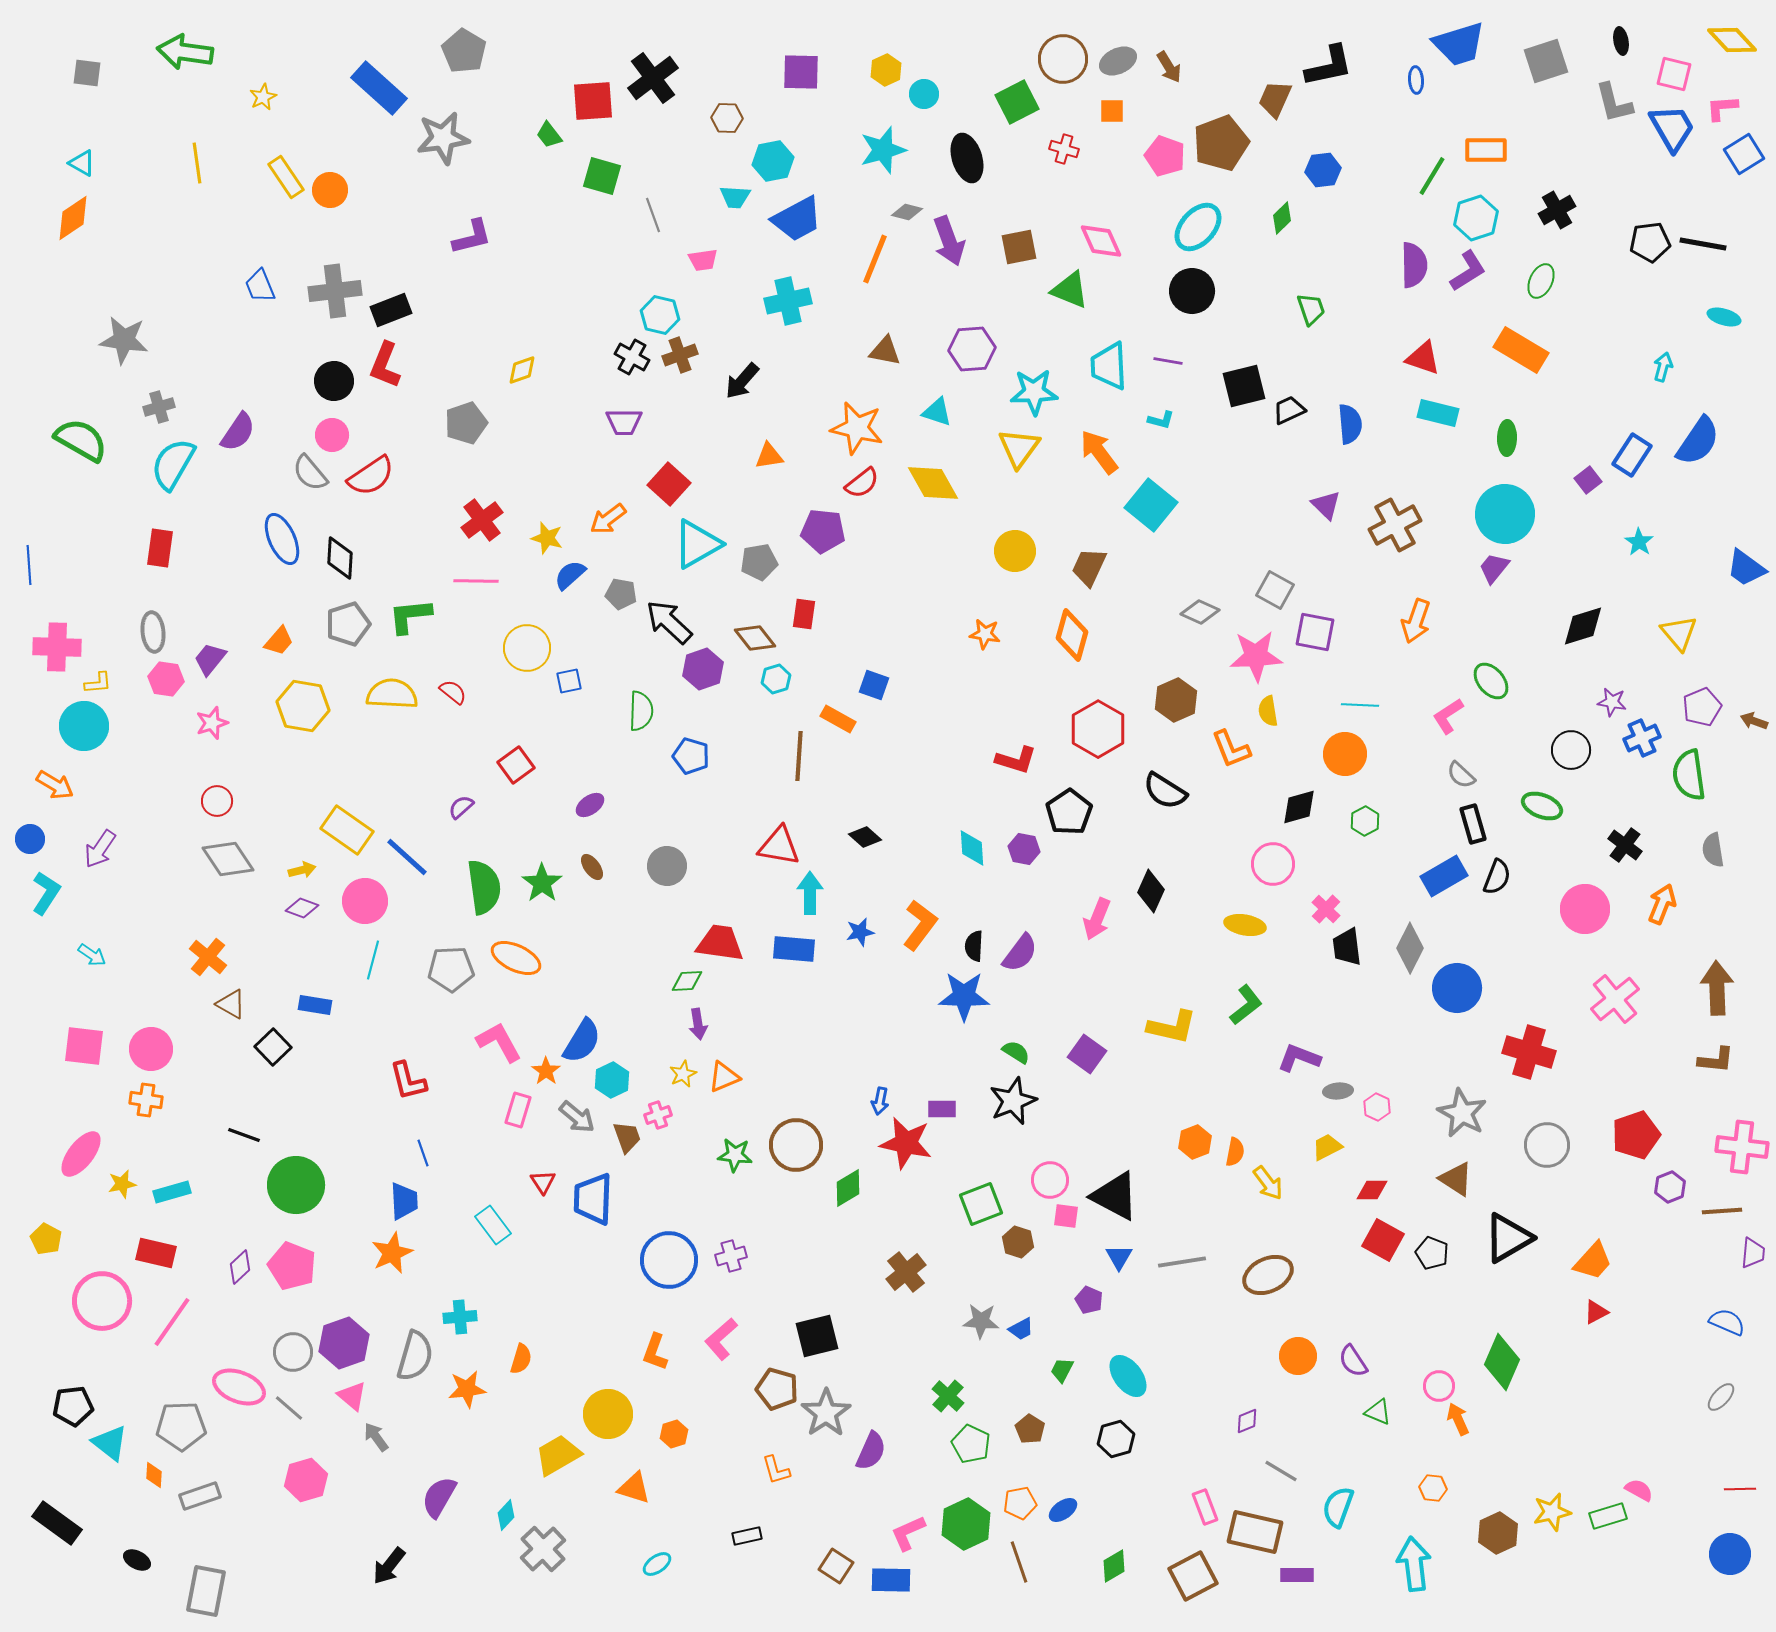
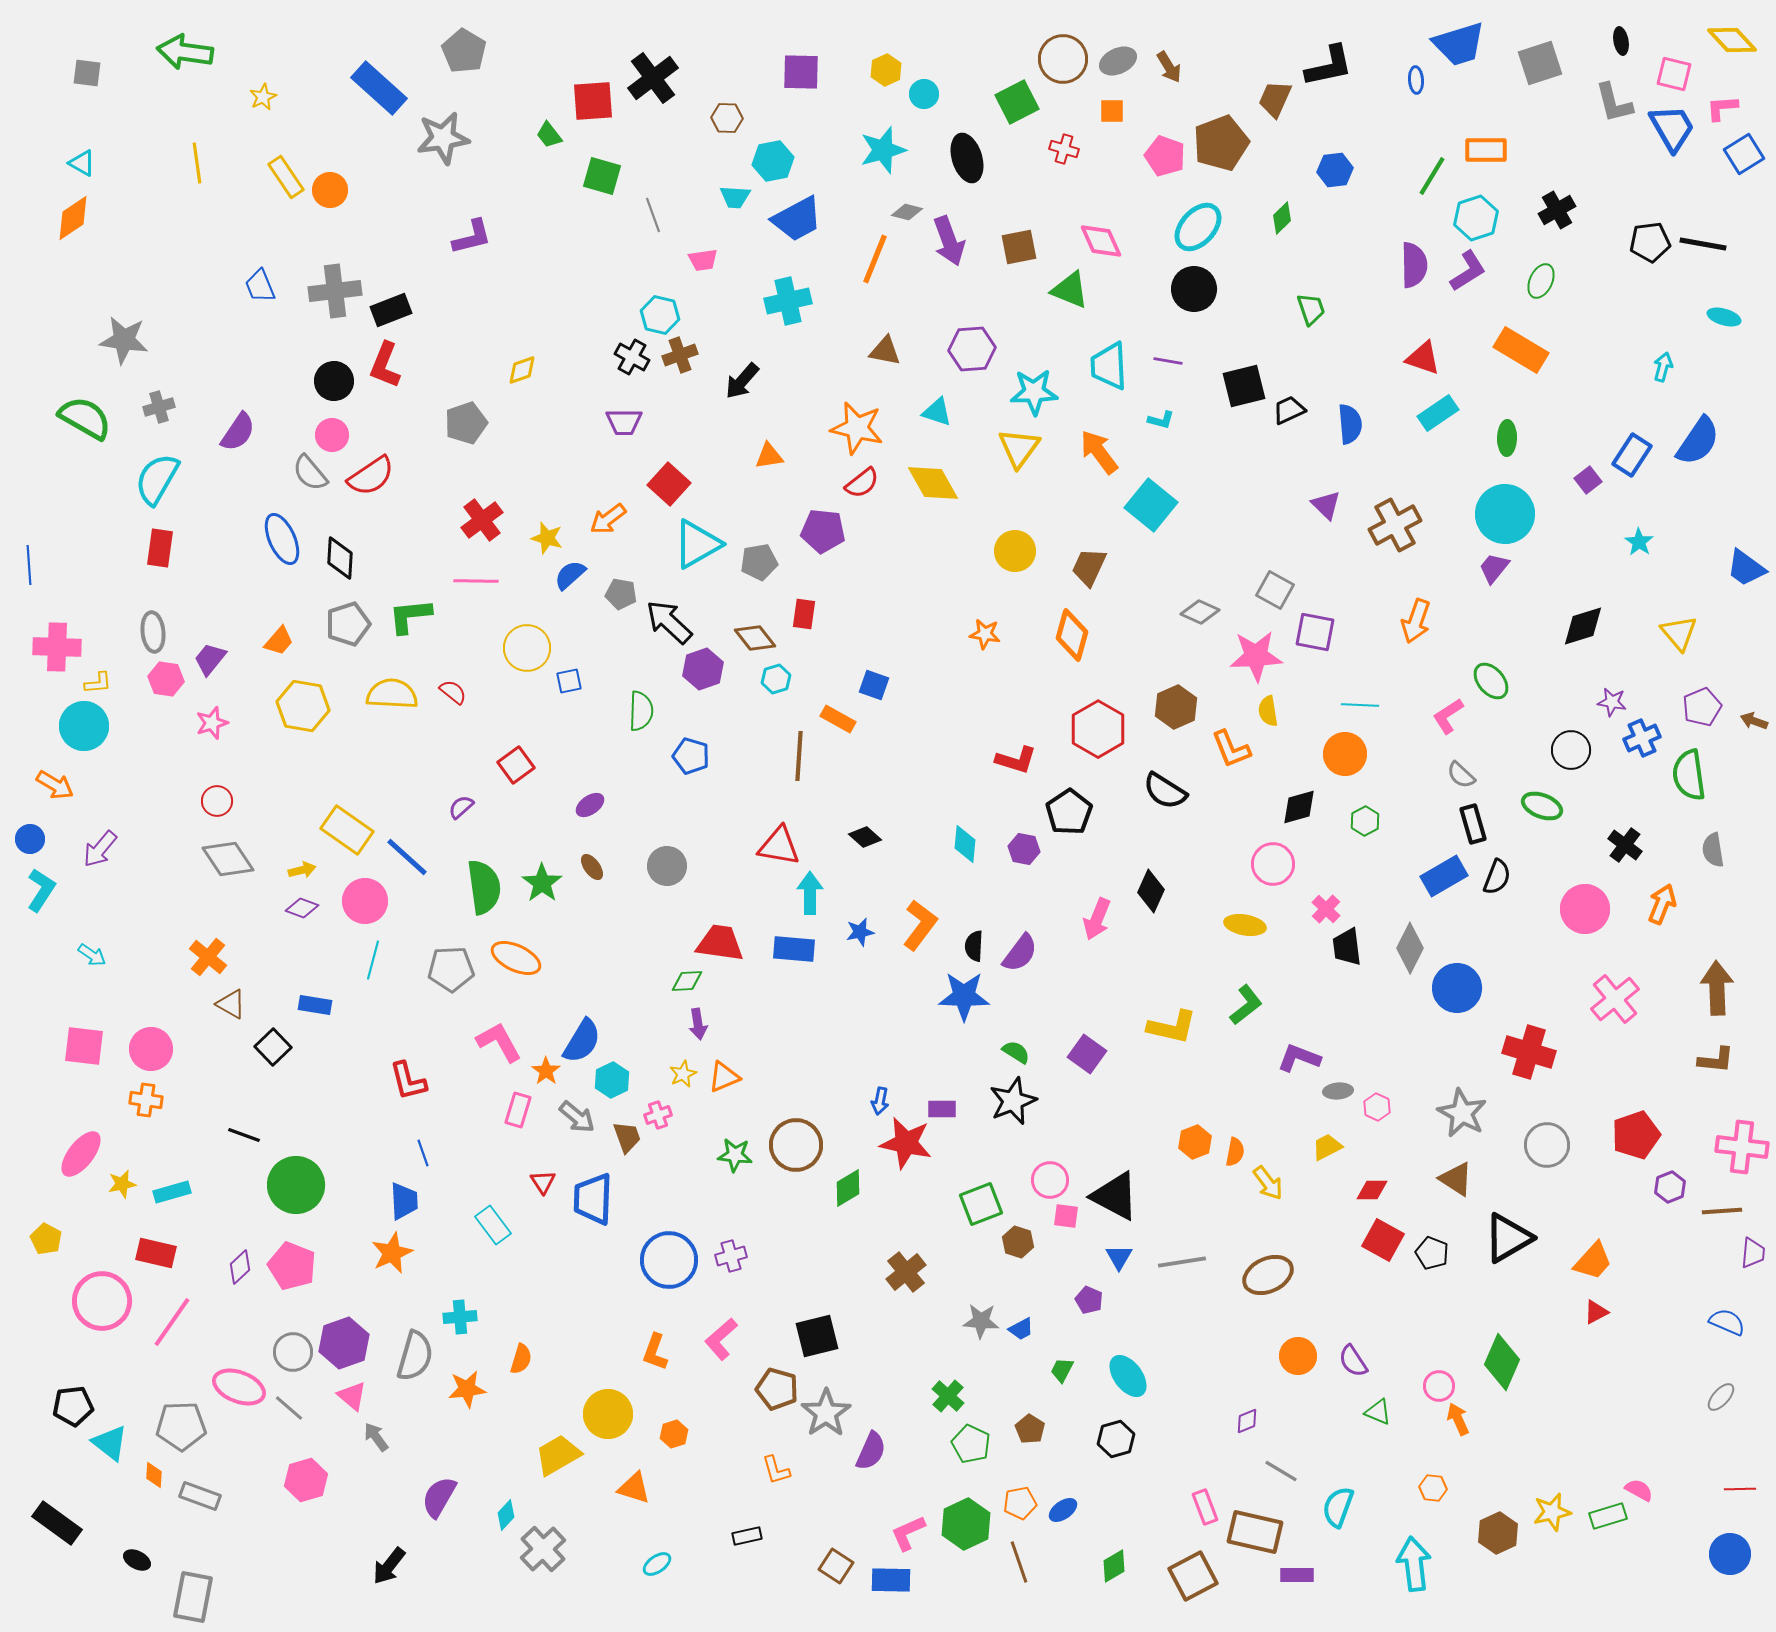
gray square at (1546, 61): moved 6 px left, 2 px down
blue hexagon at (1323, 170): moved 12 px right
black circle at (1192, 291): moved 2 px right, 2 px up
cyan rectangle at (1438, 413): rotated 48 degrees counterclockwise
green semicircle at (81, 440): moved 4 px right, 22 px up
cyan semicircle at (173, 464): moved 16 px left, 15 px down
brown hexagon at (1176, 700): moved 7 px down
cyan diamond at (972, 848): moved 7 px left, 4 px up; rotated 9 degrees clockwise
purple arrow at (100, 849): rotated 6 degrees clockwise
cyan L-shape at (46, 893): moved 5 px left, 3 px up
gray rectangle at (200, 1496): rotated 39 degrees clockwise
gray rectangle at (206, 1591): moved 13 px left, 6 px down
